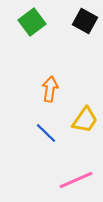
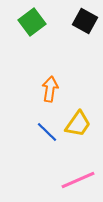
yellow trapezoid: moved 7 px left, 4 px down
blue line: moved 1 px right, 1 px up
pink line: moved 2 px right
